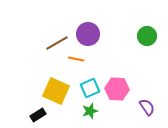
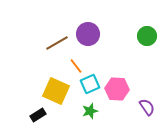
orange line: moved 7 px down; rotated 42 degrees clockwise
cyan square: moved 4 px up
